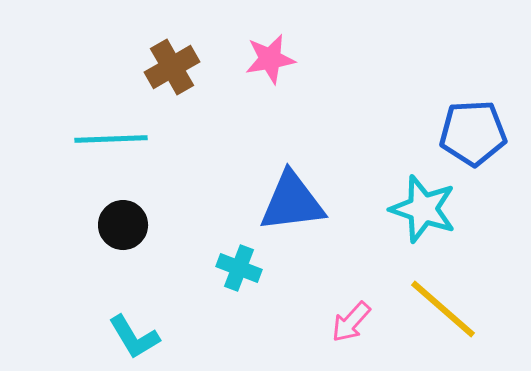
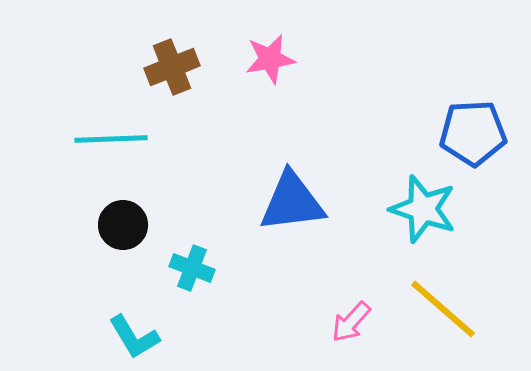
brown cross: rotated 8 degrees clockwise
cyan cross: moved 47 px left
